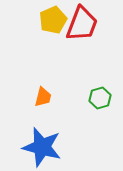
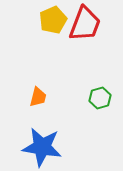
red trapezoid: moved 3 px right
orange trapezoid: moved 5 px left
blue star: rotated 6 degrees counterclockwise
